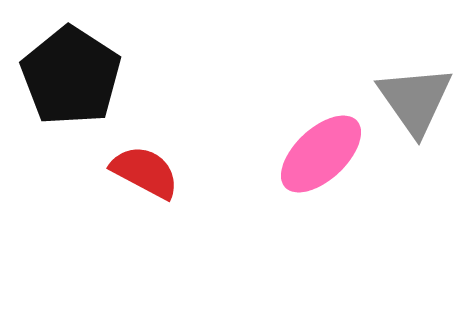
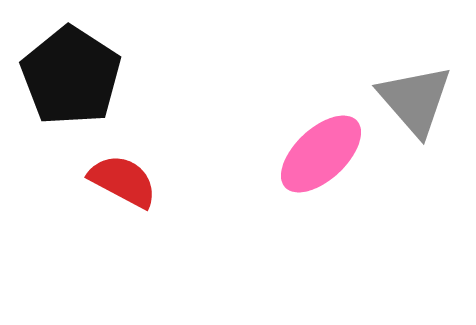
gray triangle: rotated 6 degrees counterclockwise
red semicircle: moved 22 px left, 9 px down
